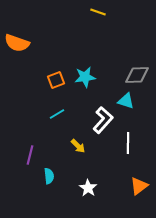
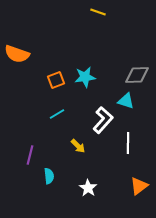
orange semicircle: moved 11 px down
